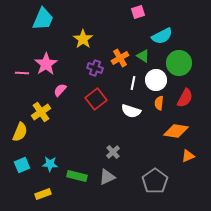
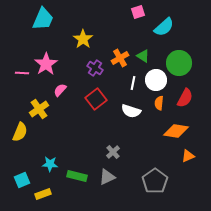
cyan semicircle: moved 2 px right, 9 px up; rotated 15 degrees counterclockwise
purple cross: rotated 14 degrees clockwise
yellow cross: moved 2 px left, 3 px up
cyan square: moved 15 px down
